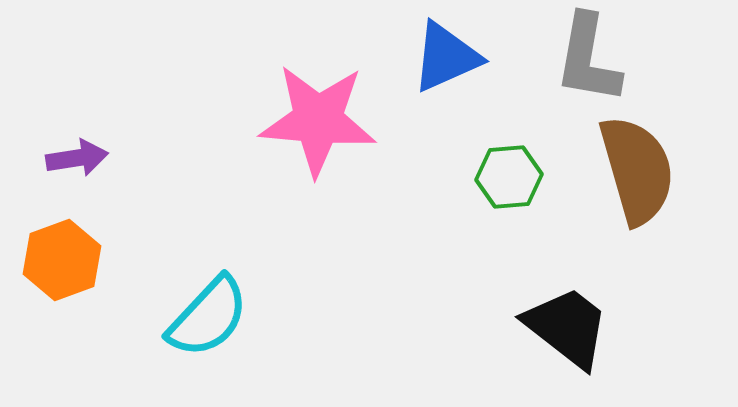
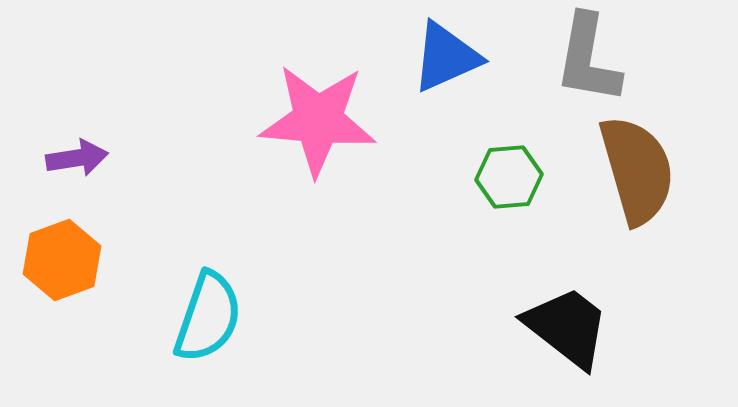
cyan semicircle: rotated 24 degrees counterclockwise
